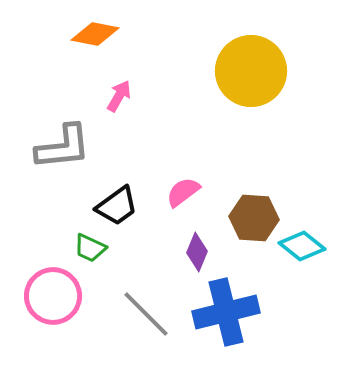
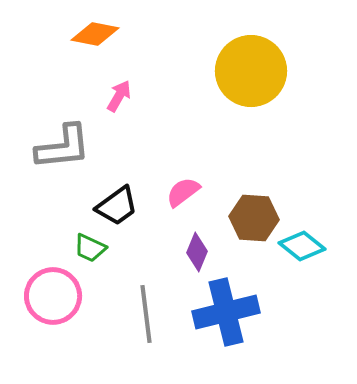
gray line: rotated 38 degrees clockwise
